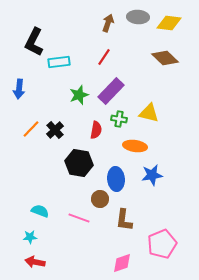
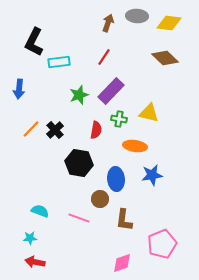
gray ellipse: moved 1 px left, 1 px up
cyan star: moved 1 px down
